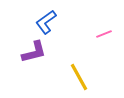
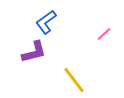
pink line: rotated 21 degrees counterclockwise
yellow line: moved 5 px left, 3 px down; rotated 8 degrees counterclockwise
